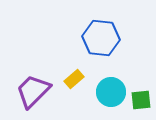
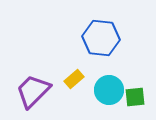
cyan circle: moved 2 px left, 2 px up
green square: moved 6 px left, 3 px up
